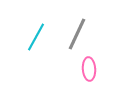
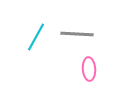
gray line: rotated 68 degrees clockwise
